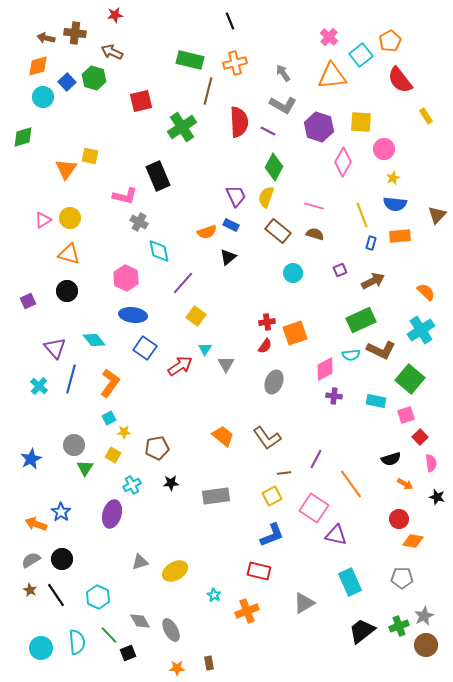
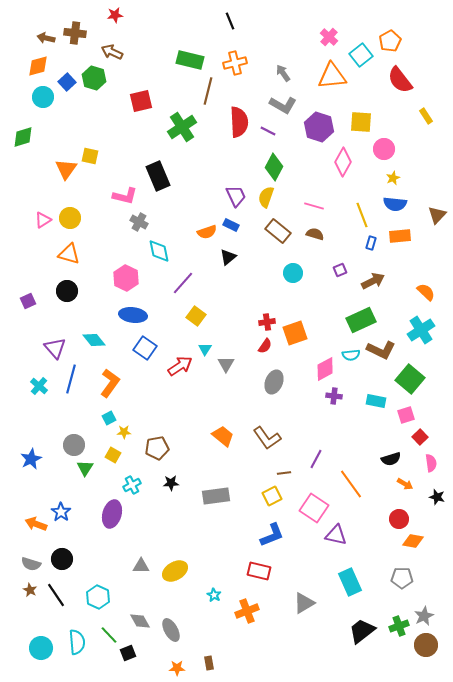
gray semicircle at (31, 560): moved 4 px down; rotated 132 degrees counterclockwise
gray triangle at (140, 562): moved 1 px right, 4 px down; rotated 18 degrees clockwise
